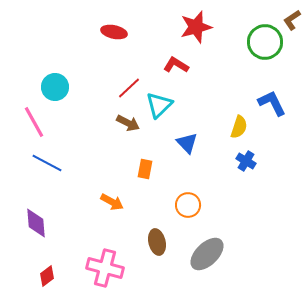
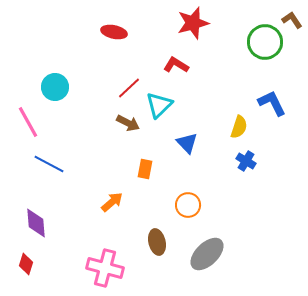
brown L-shape: rotated 90 degrees clockwise
red star: moved 3 px left, 4 px up
pink line: moved 6 px left
blue line: moved 2 px right, 1 px down
orange arrow: rotated 70 degrees counterclockwise
red diamond: moved 21 px left, 12 px up; rotated 35 degrees counterclockwise
